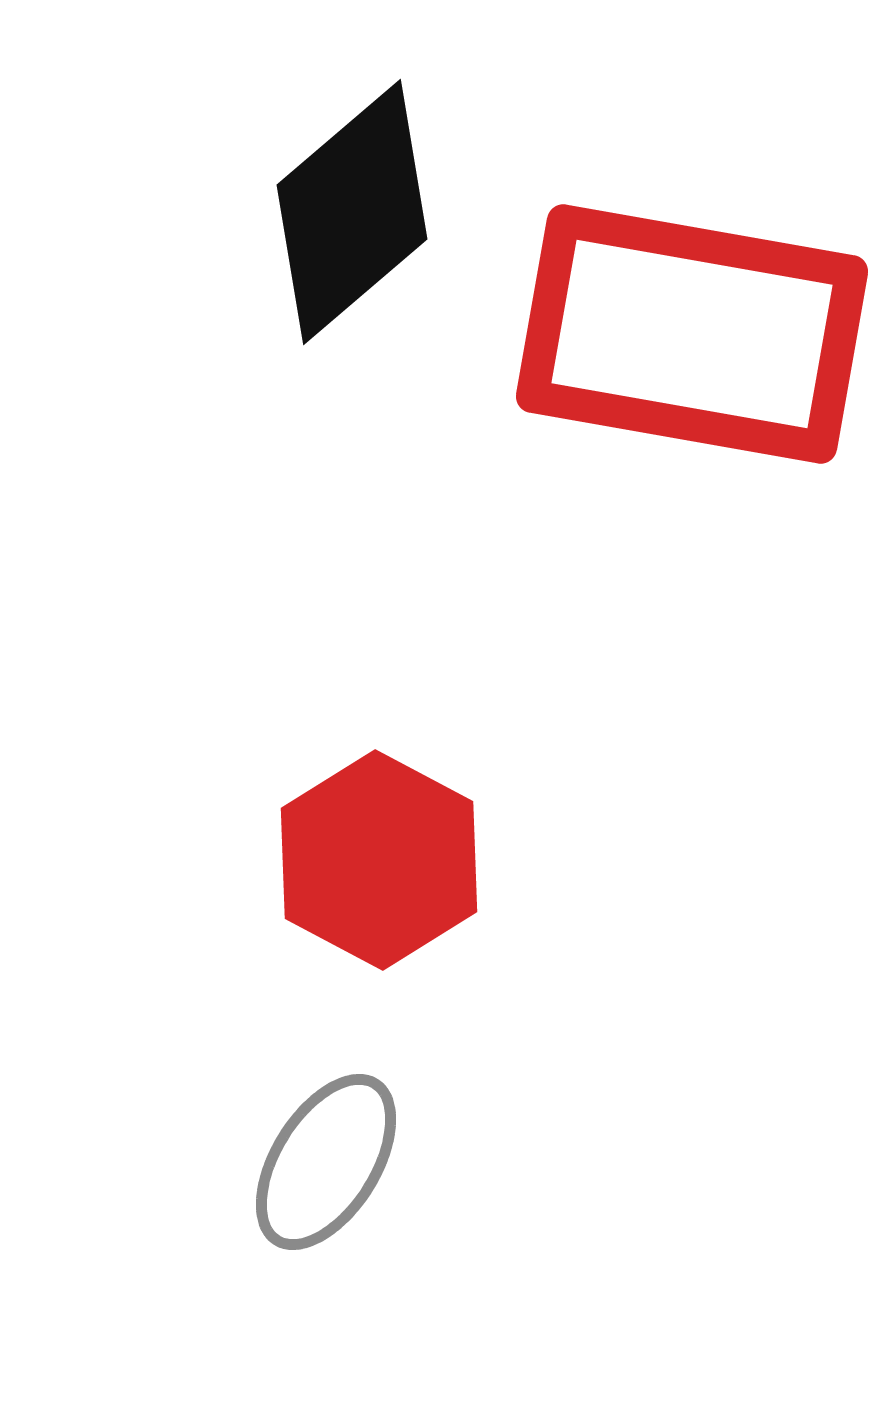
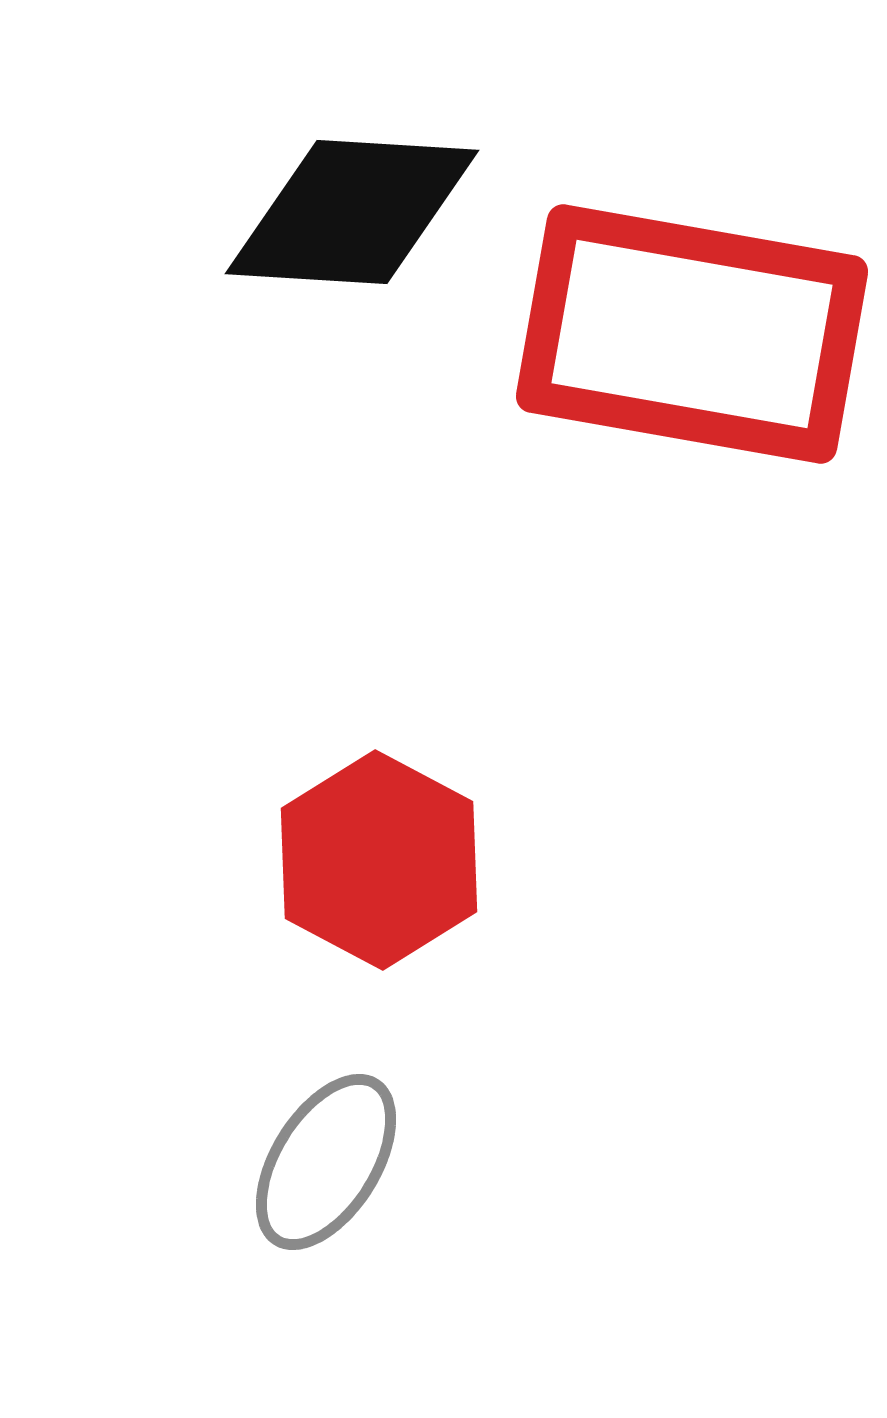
black diamond: rotated 44 degrees clockwise
